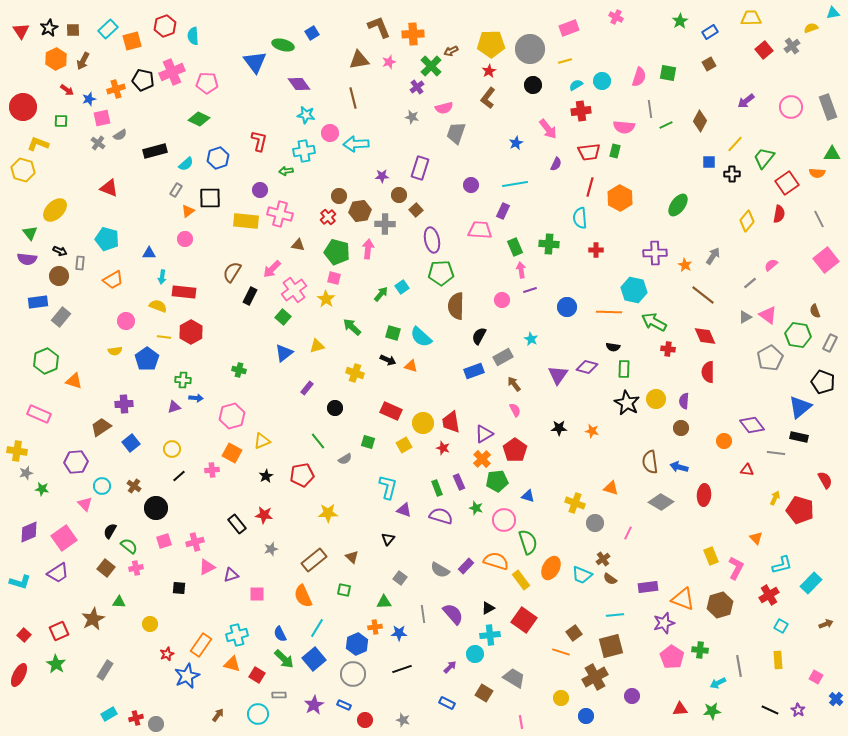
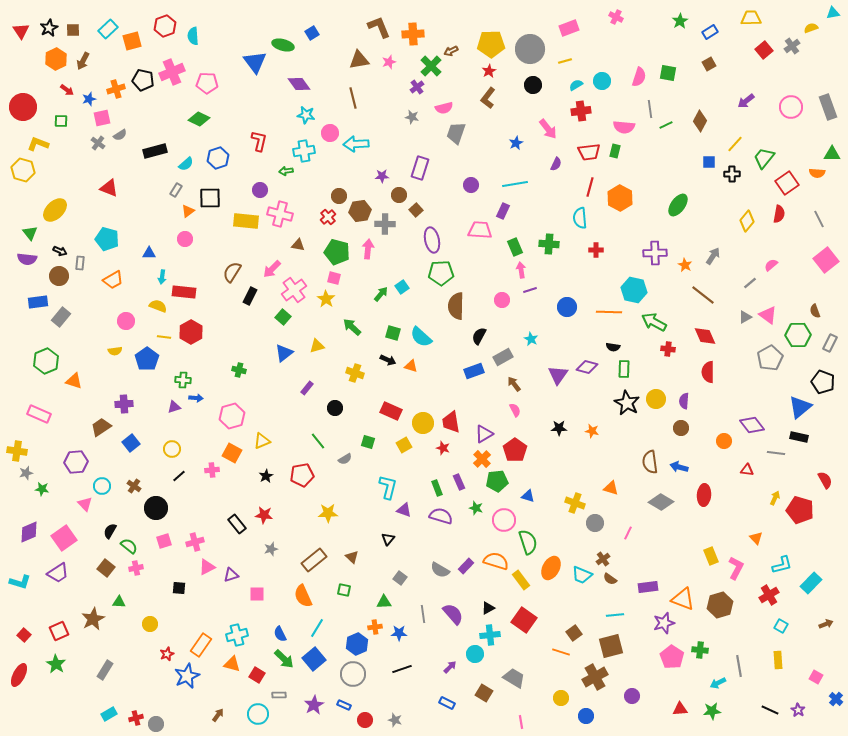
green hexagon at (798, 335): rotated 10 degrees counterclockwise
gray star at (403, 720): moved 8 px left
